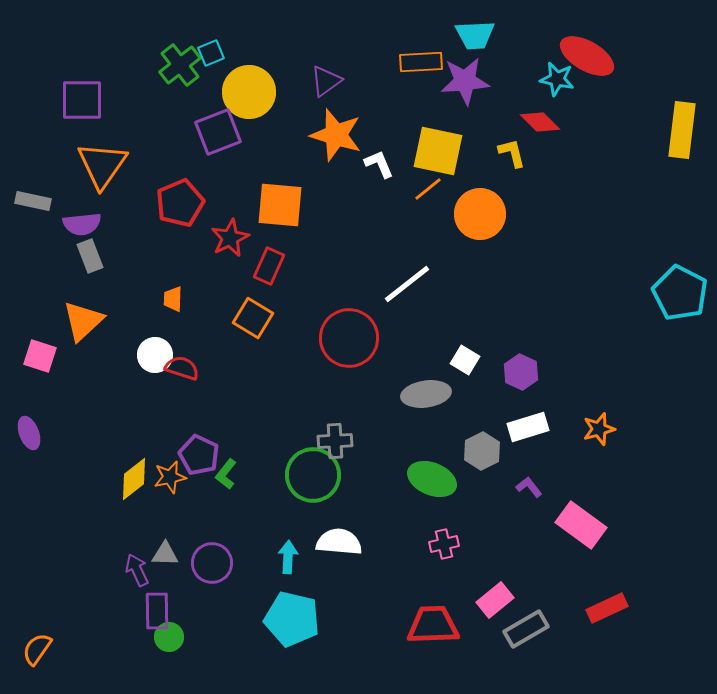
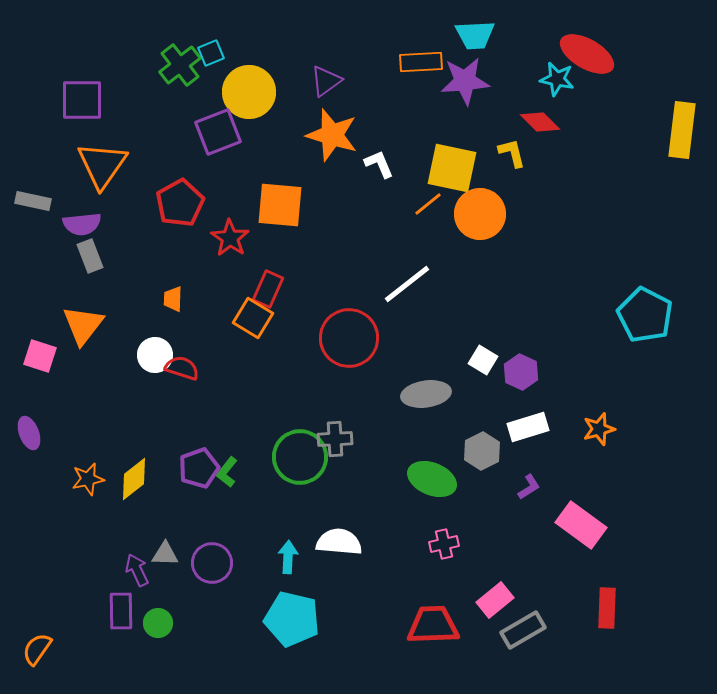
red ellipse at (587, 56): moved 2 px up
orange star at (336, 135): moved 4 px left
yellow square at (438, 151): moved 14 px right, 17 px down
orange line at (428, 189): moved 15 px down
red pentagon at (180, 203): rotated 6 degrees counterclockwise
red star at (230, 238): rotated 12 degrees counterclockwise
red rectangle at (269, 266): moved 1 px left, 23 px down
cyan pentagon at (680, 293): moved 35 px left, 22 px down
orange triangle at (83, 321): moved 4 px down; rotated 9 degrees counterclockwise
white square at (465, 360): moved 18 px right
gray cross at (335, 441): moved 2 px up
purple pentagon at (199, 455): moved 13 px down; rotated 27 degrees clockwise
green L-shape at (226, 474): moved 1 px right, 2 px up
green circle at (313, 475): moved 13 px left, 18 px up
orange star at (170, 477): moved 82 px left, 2 px down
purple L-shape at (529, 487): rotated 96 degrees clockwise
red rectangle at (607, 608): rotated 63 degrees counterclockwise
purple rectangle at (157, 611): moved 36 px left
gray rectangle at (526, 629): moved 3 px left, 1 px down
green circle at (169, 637): moved 11 px left, 14 px up
